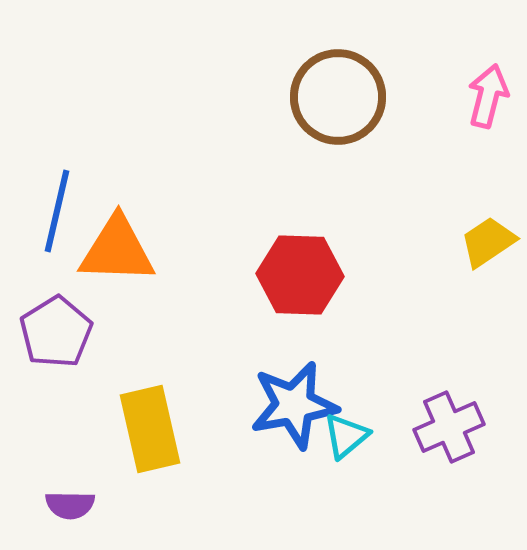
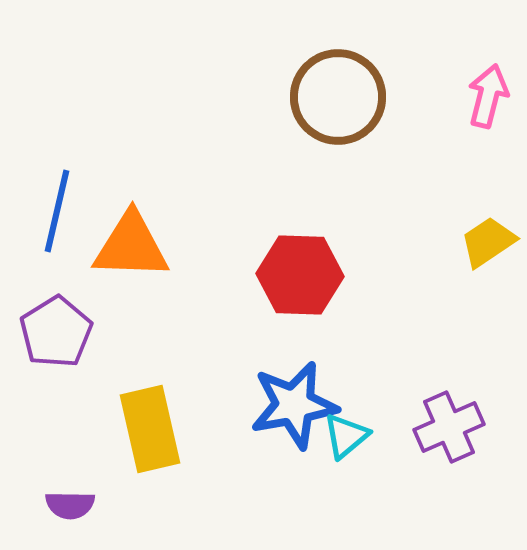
orange triangle: moved 14 px right, 4 px up
